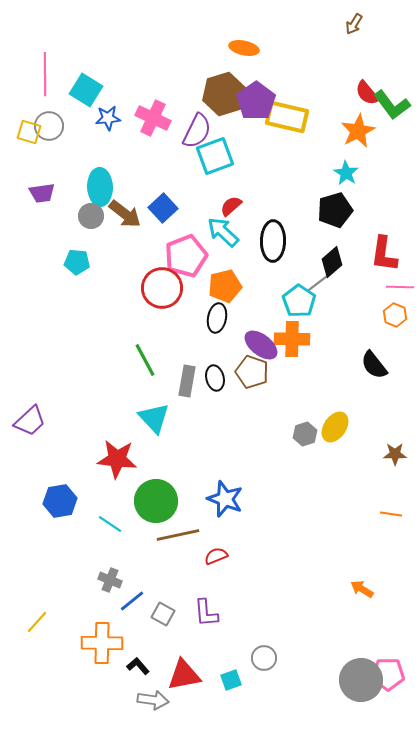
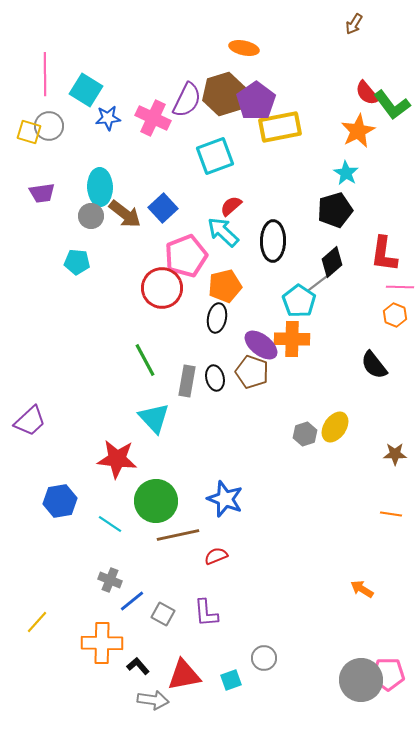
yellow rectangle at (287, 117): moved 7 px left, 10 px down; rotated 24 degrees counterclockwise
purple semicircle at (197, 131): moved 10 px left, 31 px up
